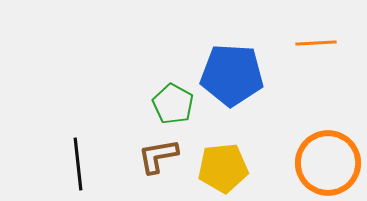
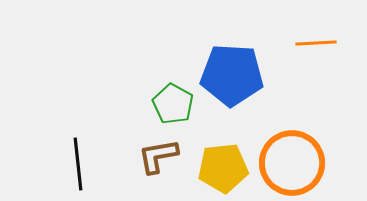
orange circle: moved 36 px left
